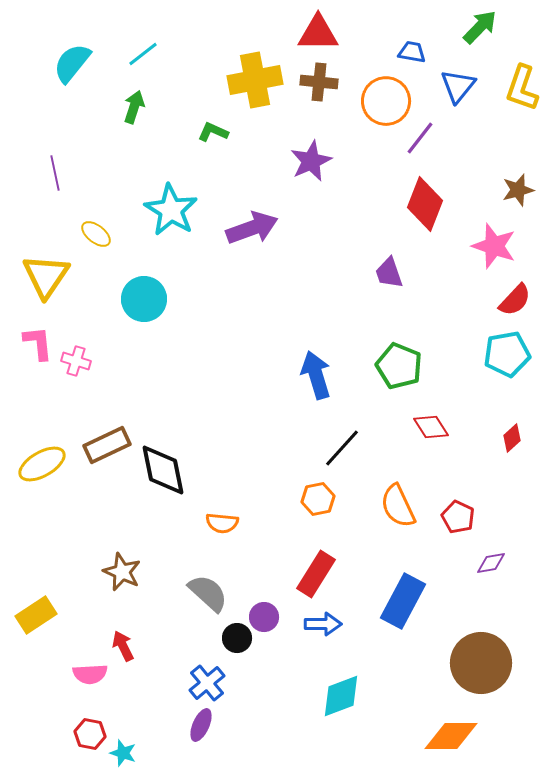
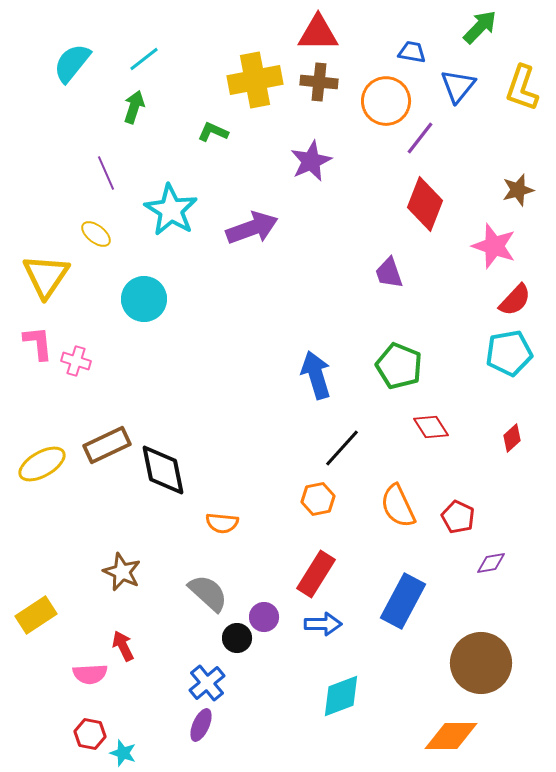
cyan line at (143, 54): moved 1 px right, 5 px down
purple line at (55, 173): moved 51 px right; rotated 12 degrees counterclockwise
cyan pentagon at (507, 354): moved 2 px right, 1 px up
